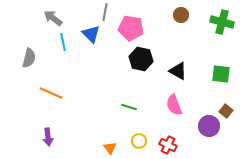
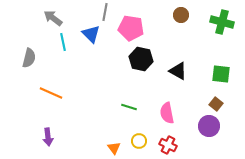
pink semicircle: moved 7 px left, 8 px down; rotated 10 degrees clockwise
brown square: moved 10 px left, 7 px up
orange triangle: moved 4 px right
